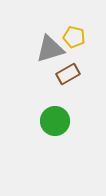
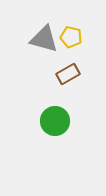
yellow pentagon: moved 3 px left
gray triangle: moved 6 px left, 10 px up; rotated 32 degrees clockwise
